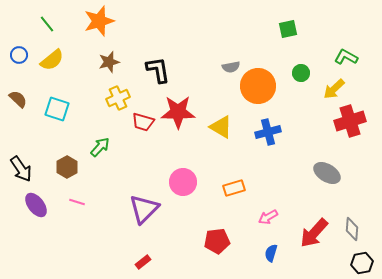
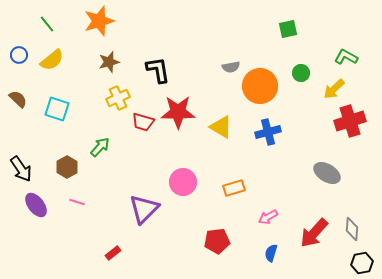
orange circle: moved 2 px right
red rectangle: moved 30 px left, 9 px up
